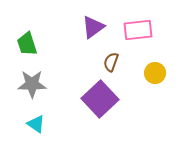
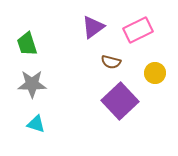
pink rectangle: rotated 20 degrees counterclockwise
brown semicircle: rotated 96 degrees counterclockwise
purple square: moved 20 px right, 2 px down
cyan triangle: rotated 18 degrees counterclockwise
